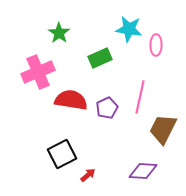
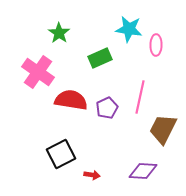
pink cross: rotated 32 degrees counterclockwise
black square: moved 1 px left
red arrow: moved 4 px right; rotated 49 degrees clockwise
